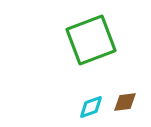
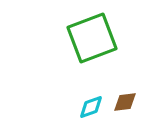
green square: moved 1 px right, 2 px up
